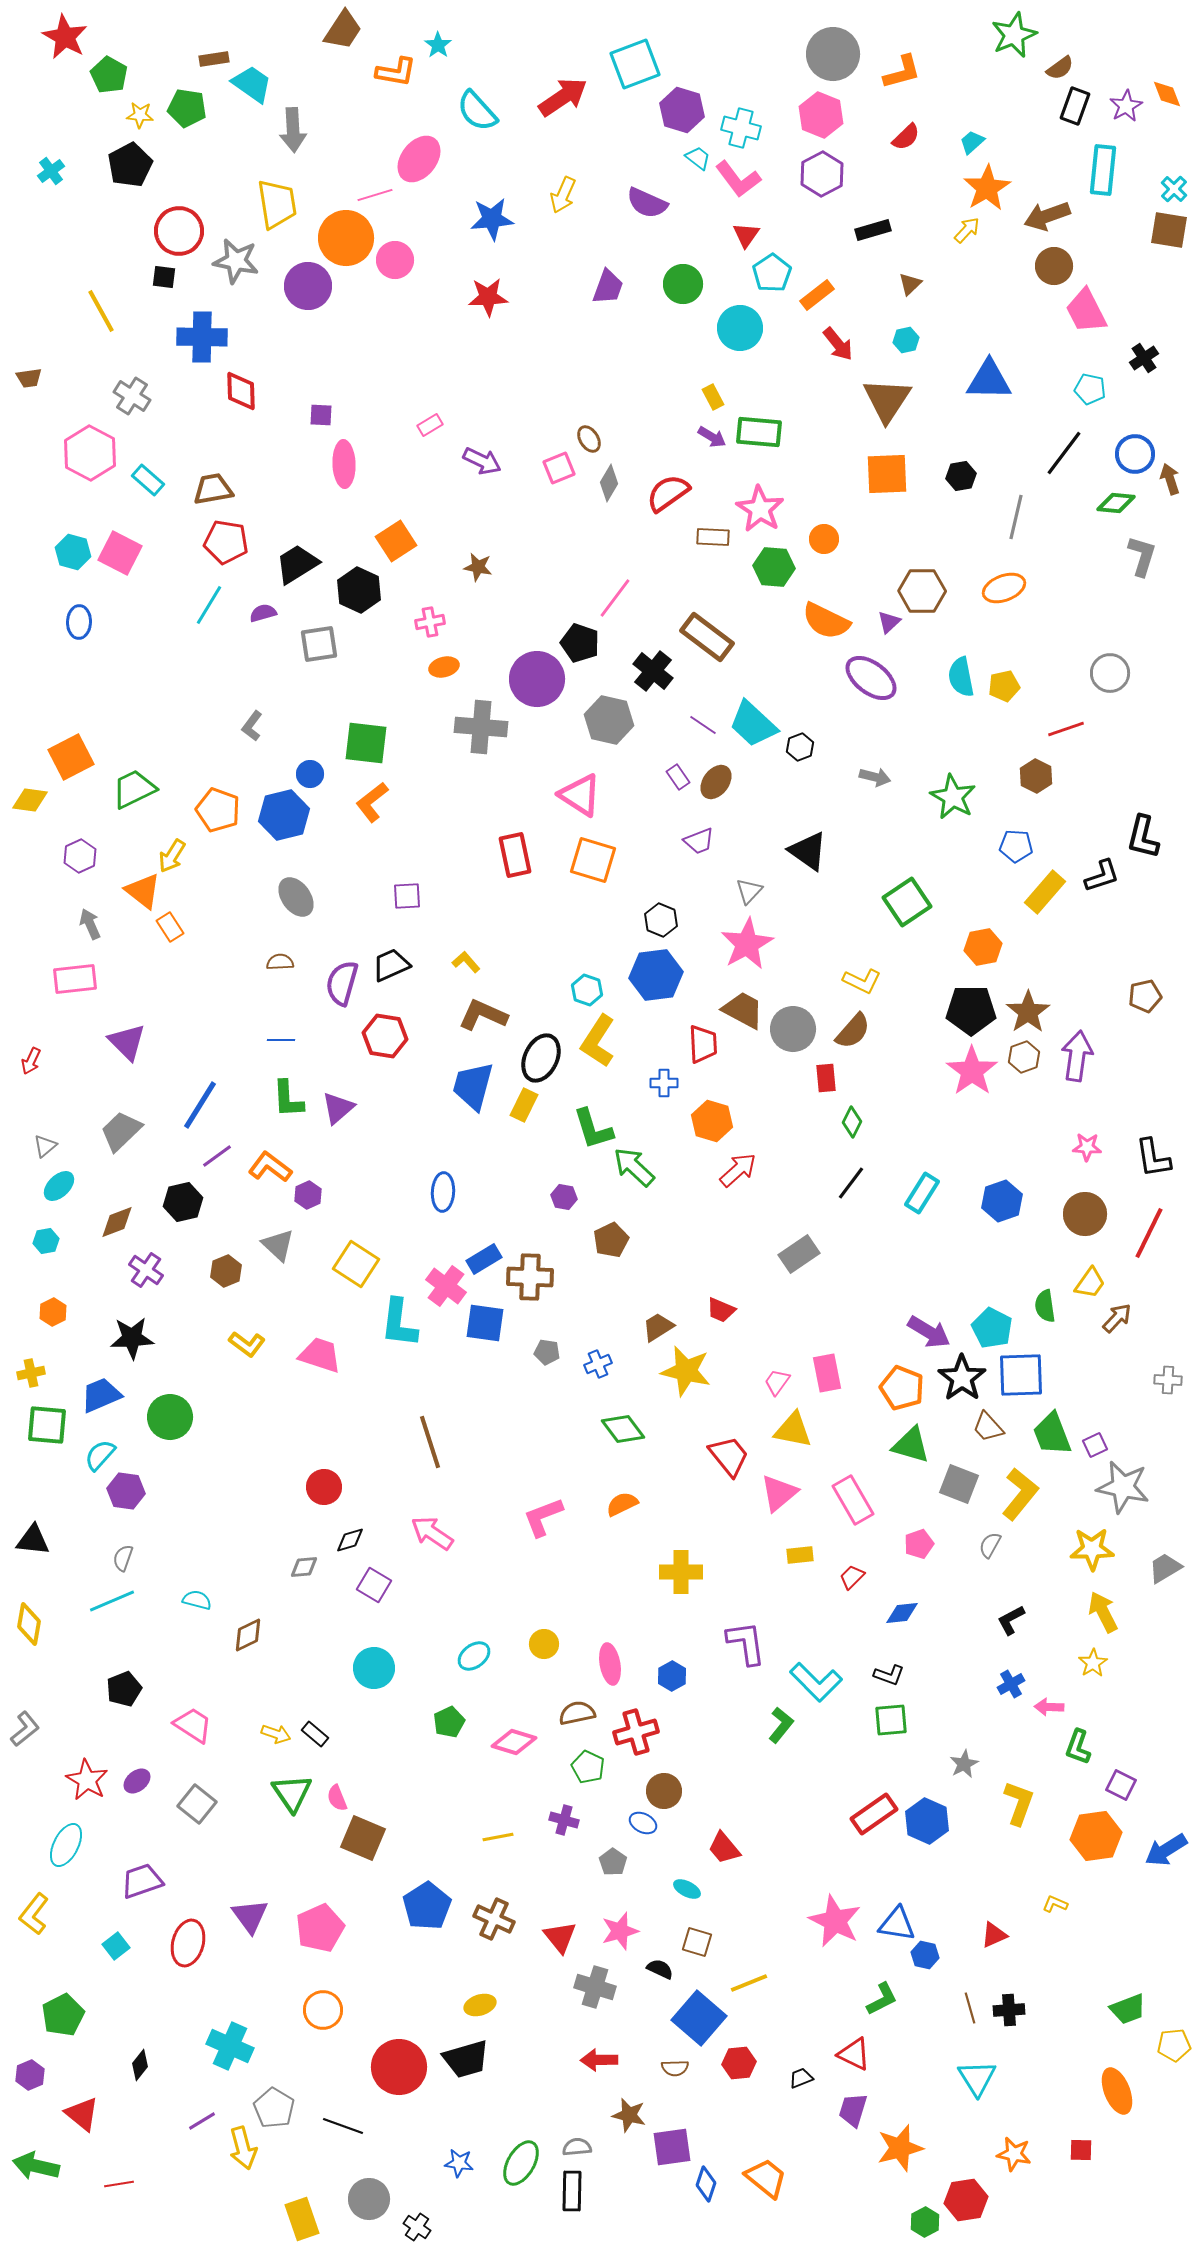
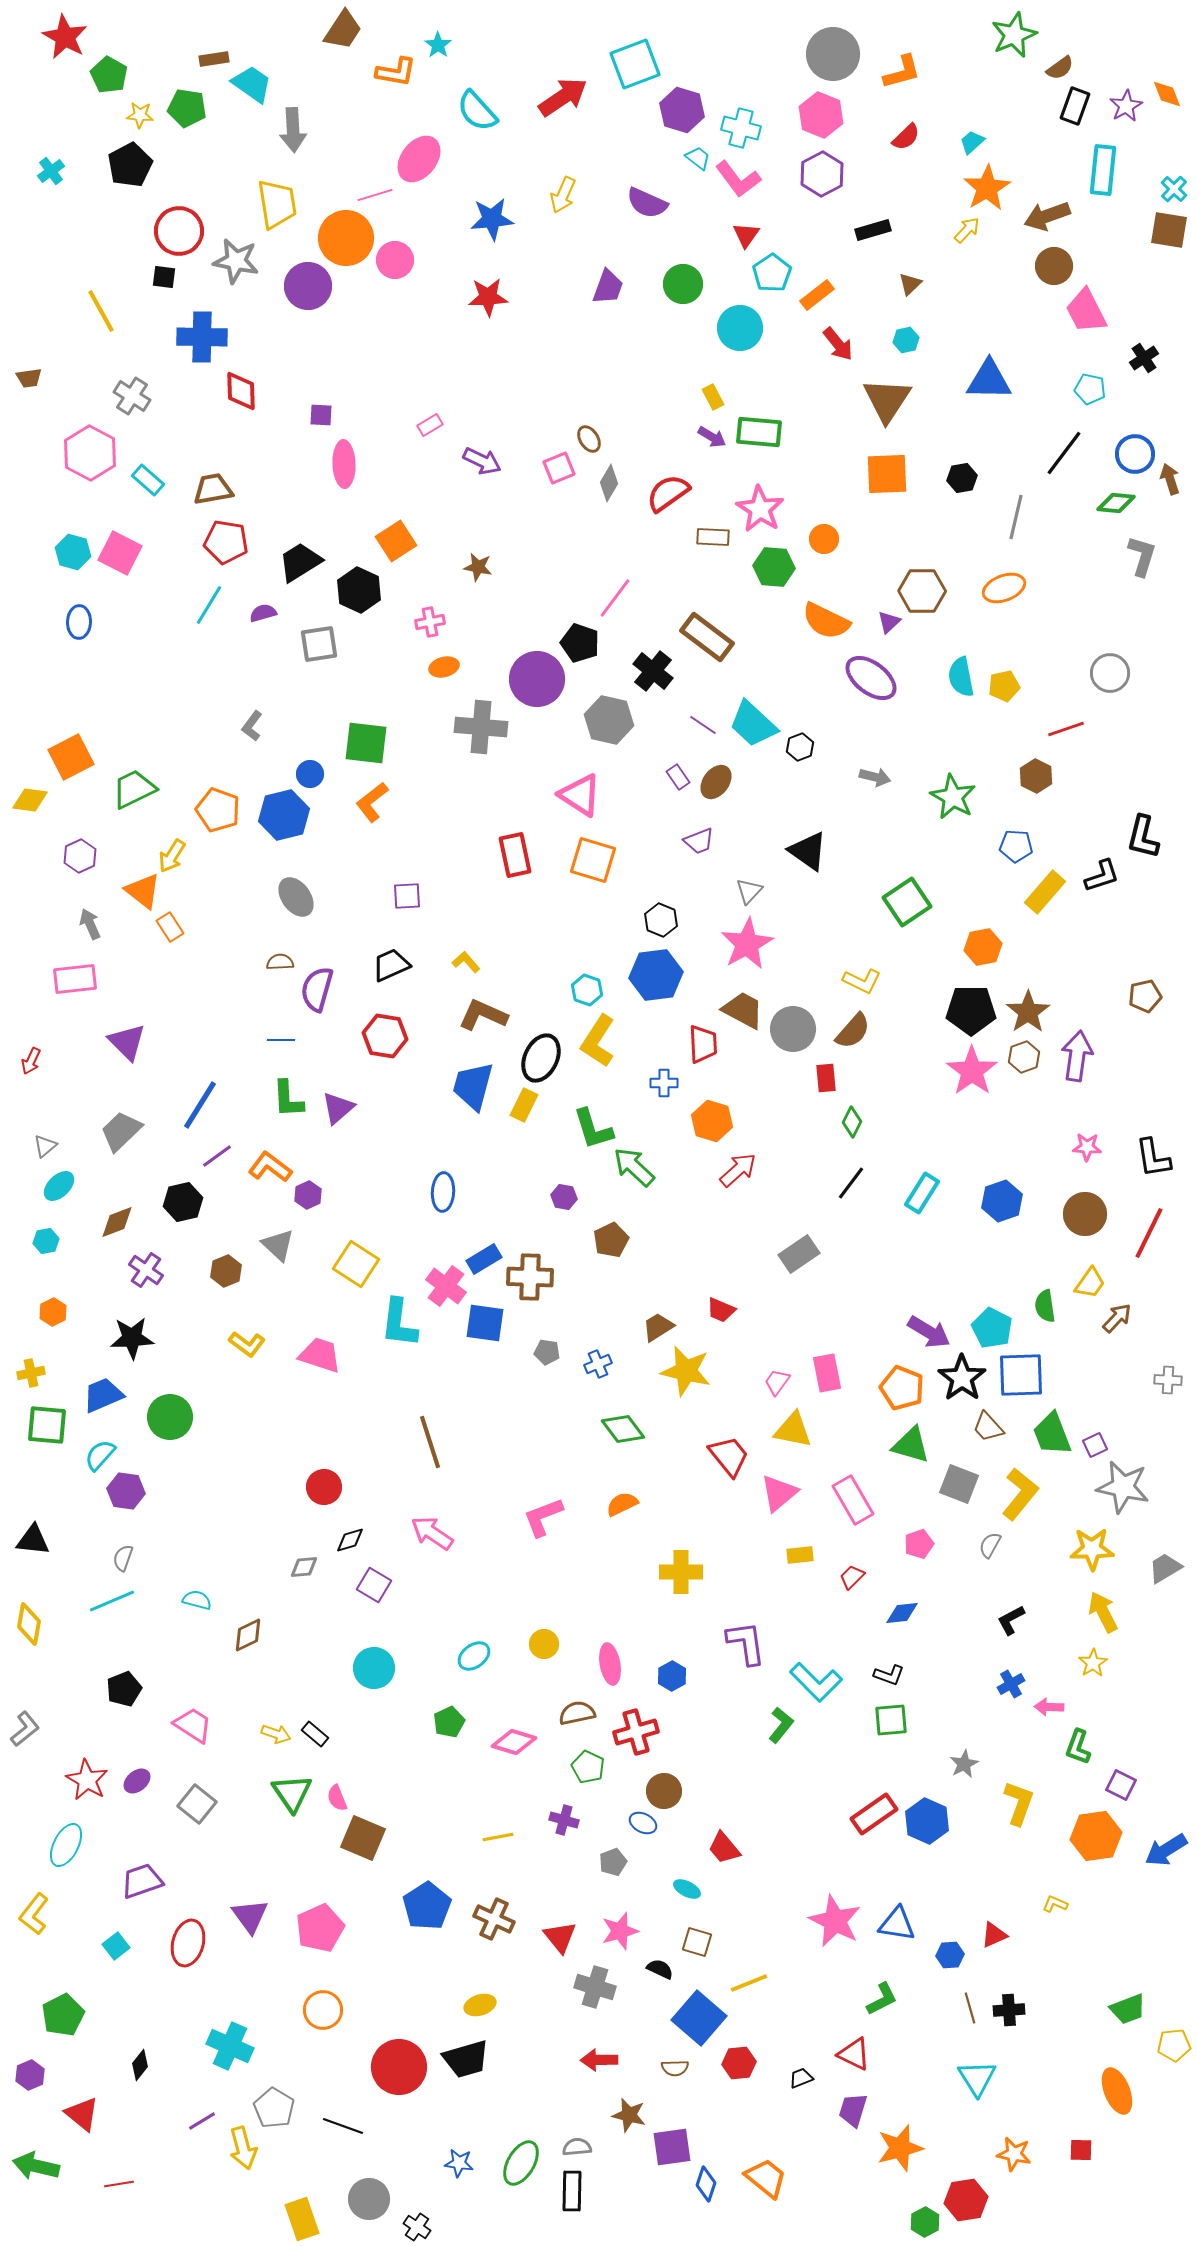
black hexagon at (961, 476): moved 1 px right, 2 px down
black trapezoid at (297, 564): moved 3 px right, 2 px up
purple semicircle at (342, 983): moved 25 px left, 6 px down
blue trapezoid at (101, 1395): moved 2 px right
gray pentagon at (613, 1862): rotated 16 degrees clockwise
blue hexagon at (925, 1955): moved 25 px right; rotated 16 degrees counterclockwise
